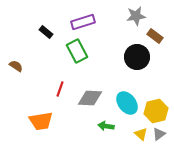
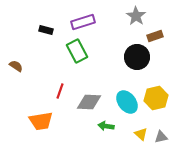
gray star: rotated 30 degrees counterclockwise
black rectangle: moved 2 px up; rotated 24 degrees counterclockwise
brown rectangle: rotated 56 degrees counterclockwise
red line: moved 2 px down
gray diamond: moved 1 px left, 4 px down
cyan ellipse: moved 1 px up
yellow hexagon: moved 13 px up
gray triangle: moved 2 px right, 3 px down; rotated 24 degrees clockwise
